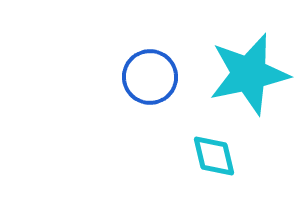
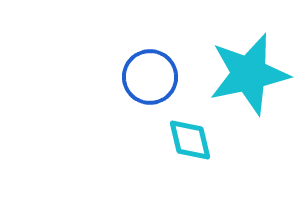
cyan diamond: moved 24 px left, 16 px up
